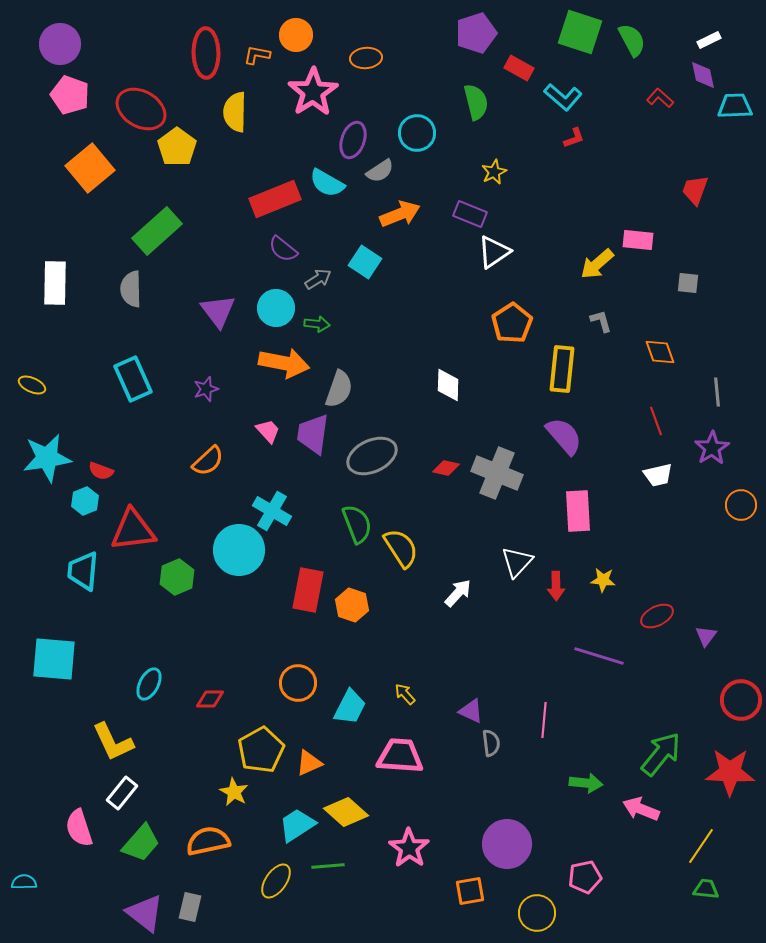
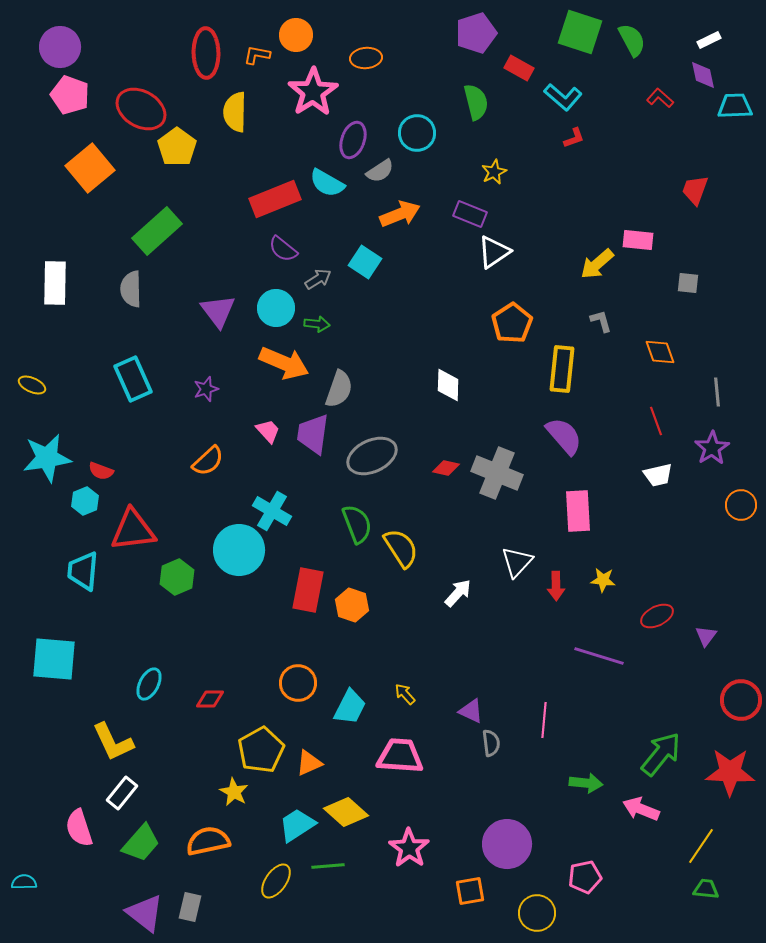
purple circle at (60, 44): moved 3 px down
orange arrow at (284, 363): rotated 12 degrees clockwise
